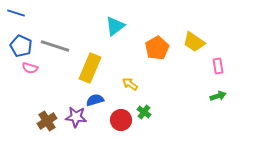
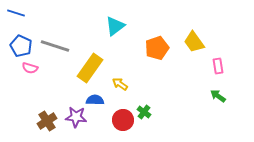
yellow trapezoid: rotated 20 degrees clockwise
orange pentagon: rotated 10 degrees clockwise
yellow rectangle: rotated 12 degrees clockwise
yellow arrow: moved 10 px left
green arrow: rotated 126 degrees counterclockwise
blue semicircle: rotated 18 degrees clockwise
red circle: moved 2 px right
